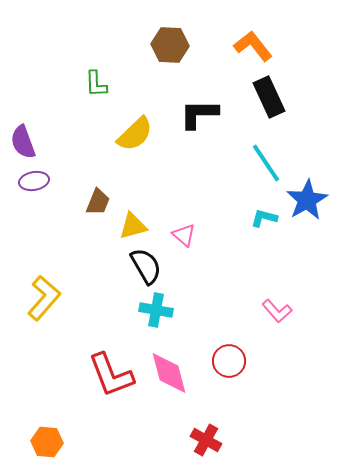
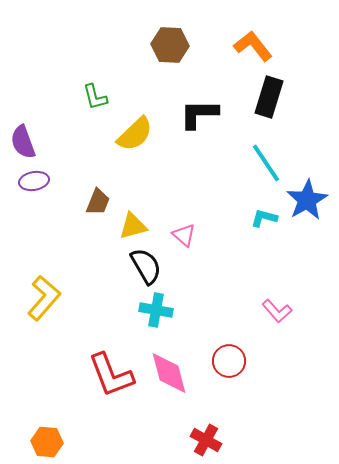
green L-shape: moved 1 px left, 13 px down; rotated 12 degrees counterclockwise
black rectangle: rotated 42 degrees clockwise
